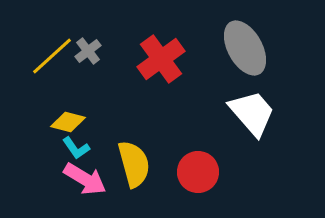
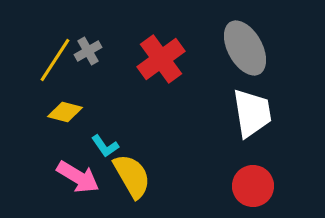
gray cross: rotated 8 degrees clockwise
yellow line: moved 3 px right, 4 px down; rotated 15 degrees counterclockwise
white trapezoid: rotated 32 degrees clockwise
yellow diamond: moved 3 px left, 10 px up
cyan L-shape: moved 29 px right, 2 px up
yellow semicircle: moved 2 px left, 12 px down; rotated 15 degrees counterclockwise
red circle: moved 55 px right, 14 px down
pink arrow: moved 7 px left, 2 px up
